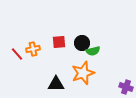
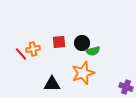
red line: moved 4 px right
black triangle: moved 4 px left
